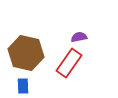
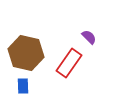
purple semicircle: moved 10 px right; rotated 56 degrees clockwise
